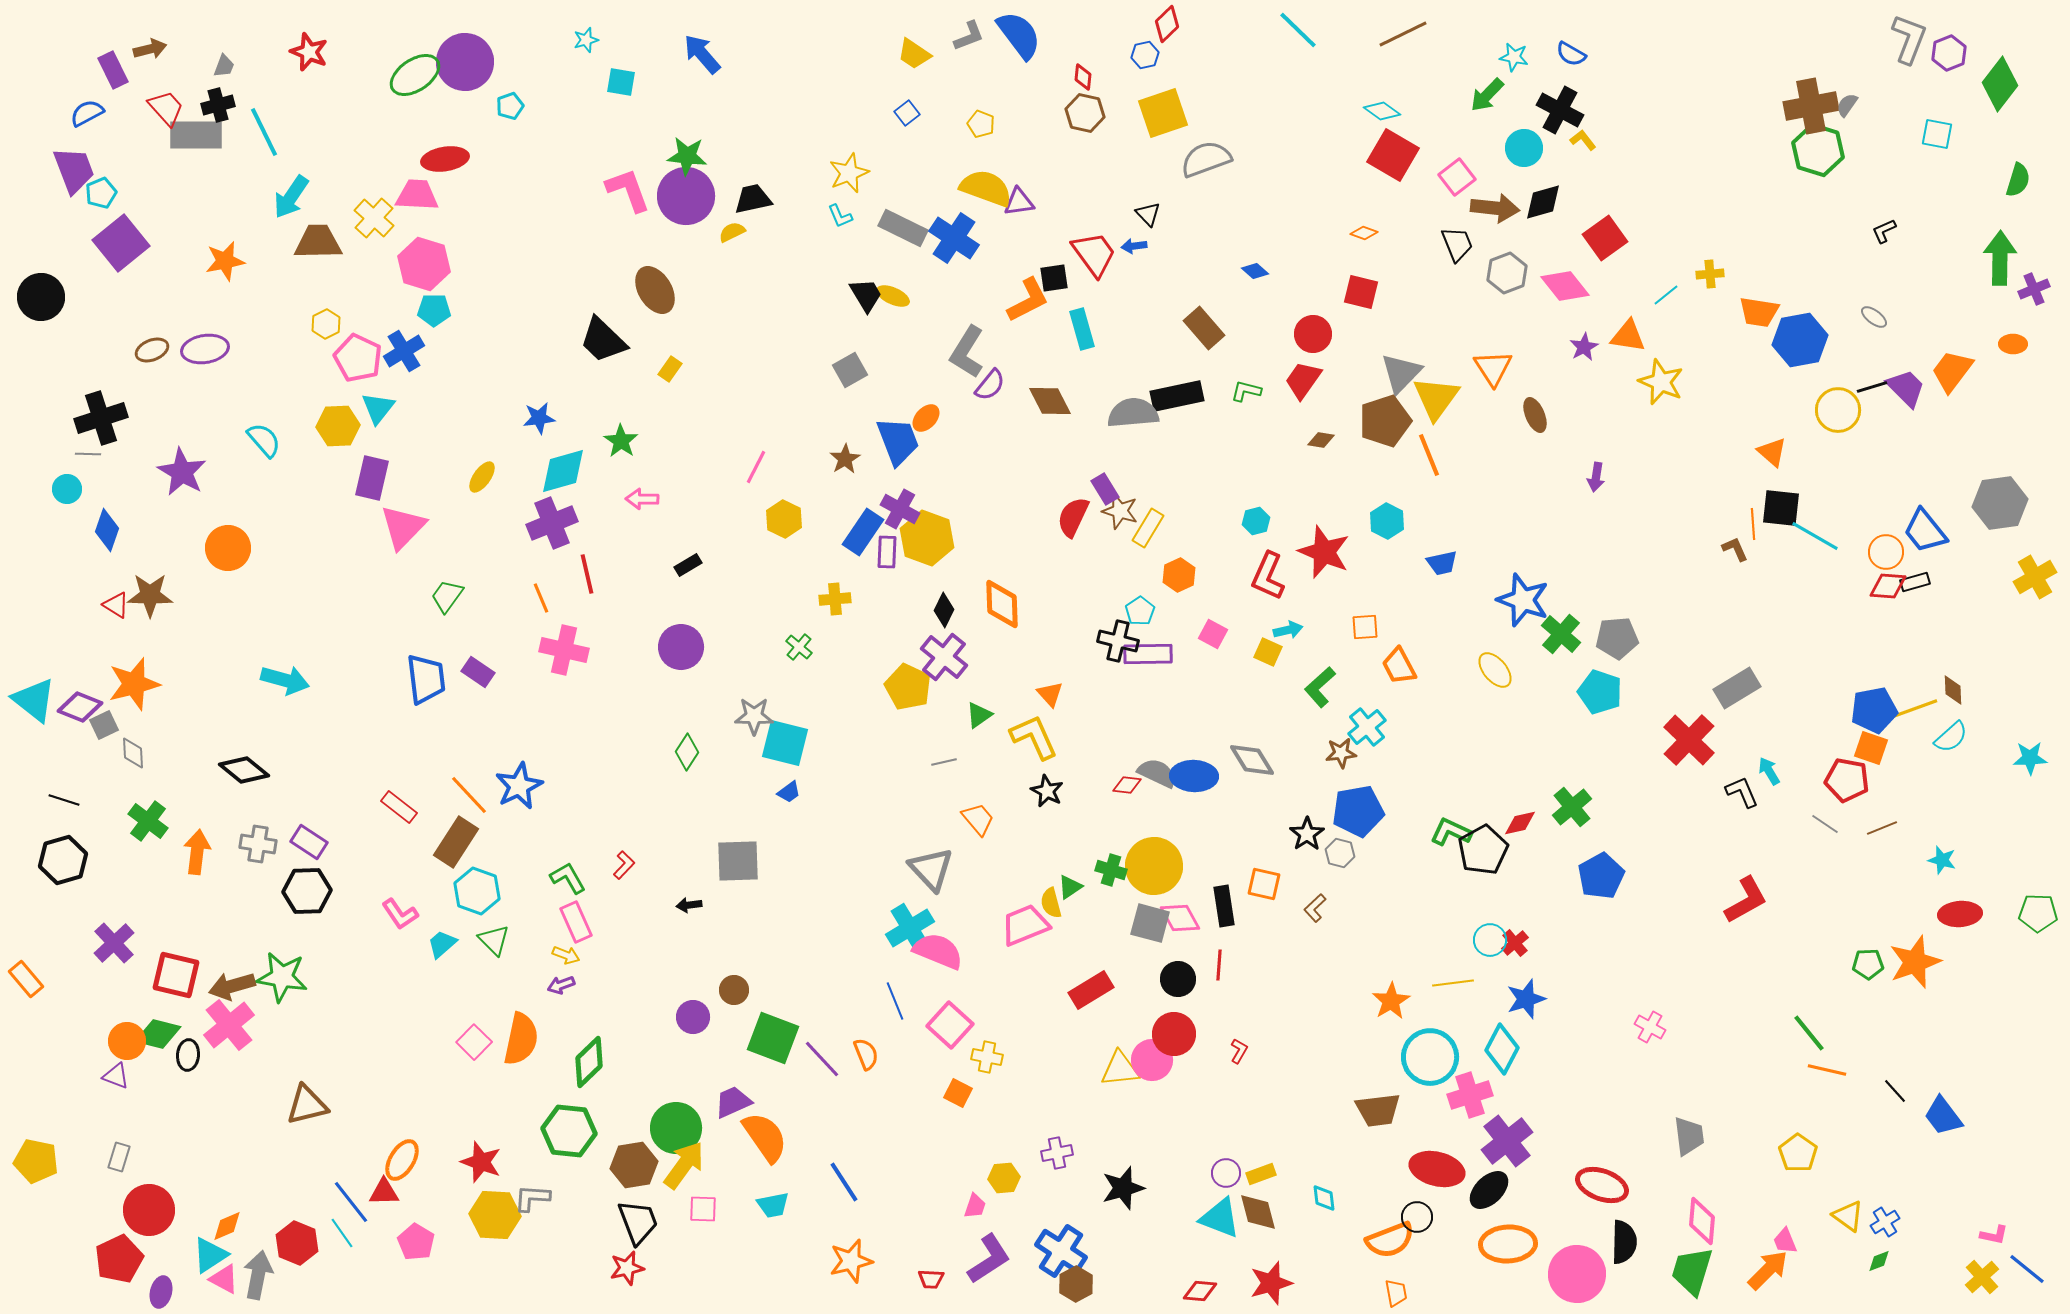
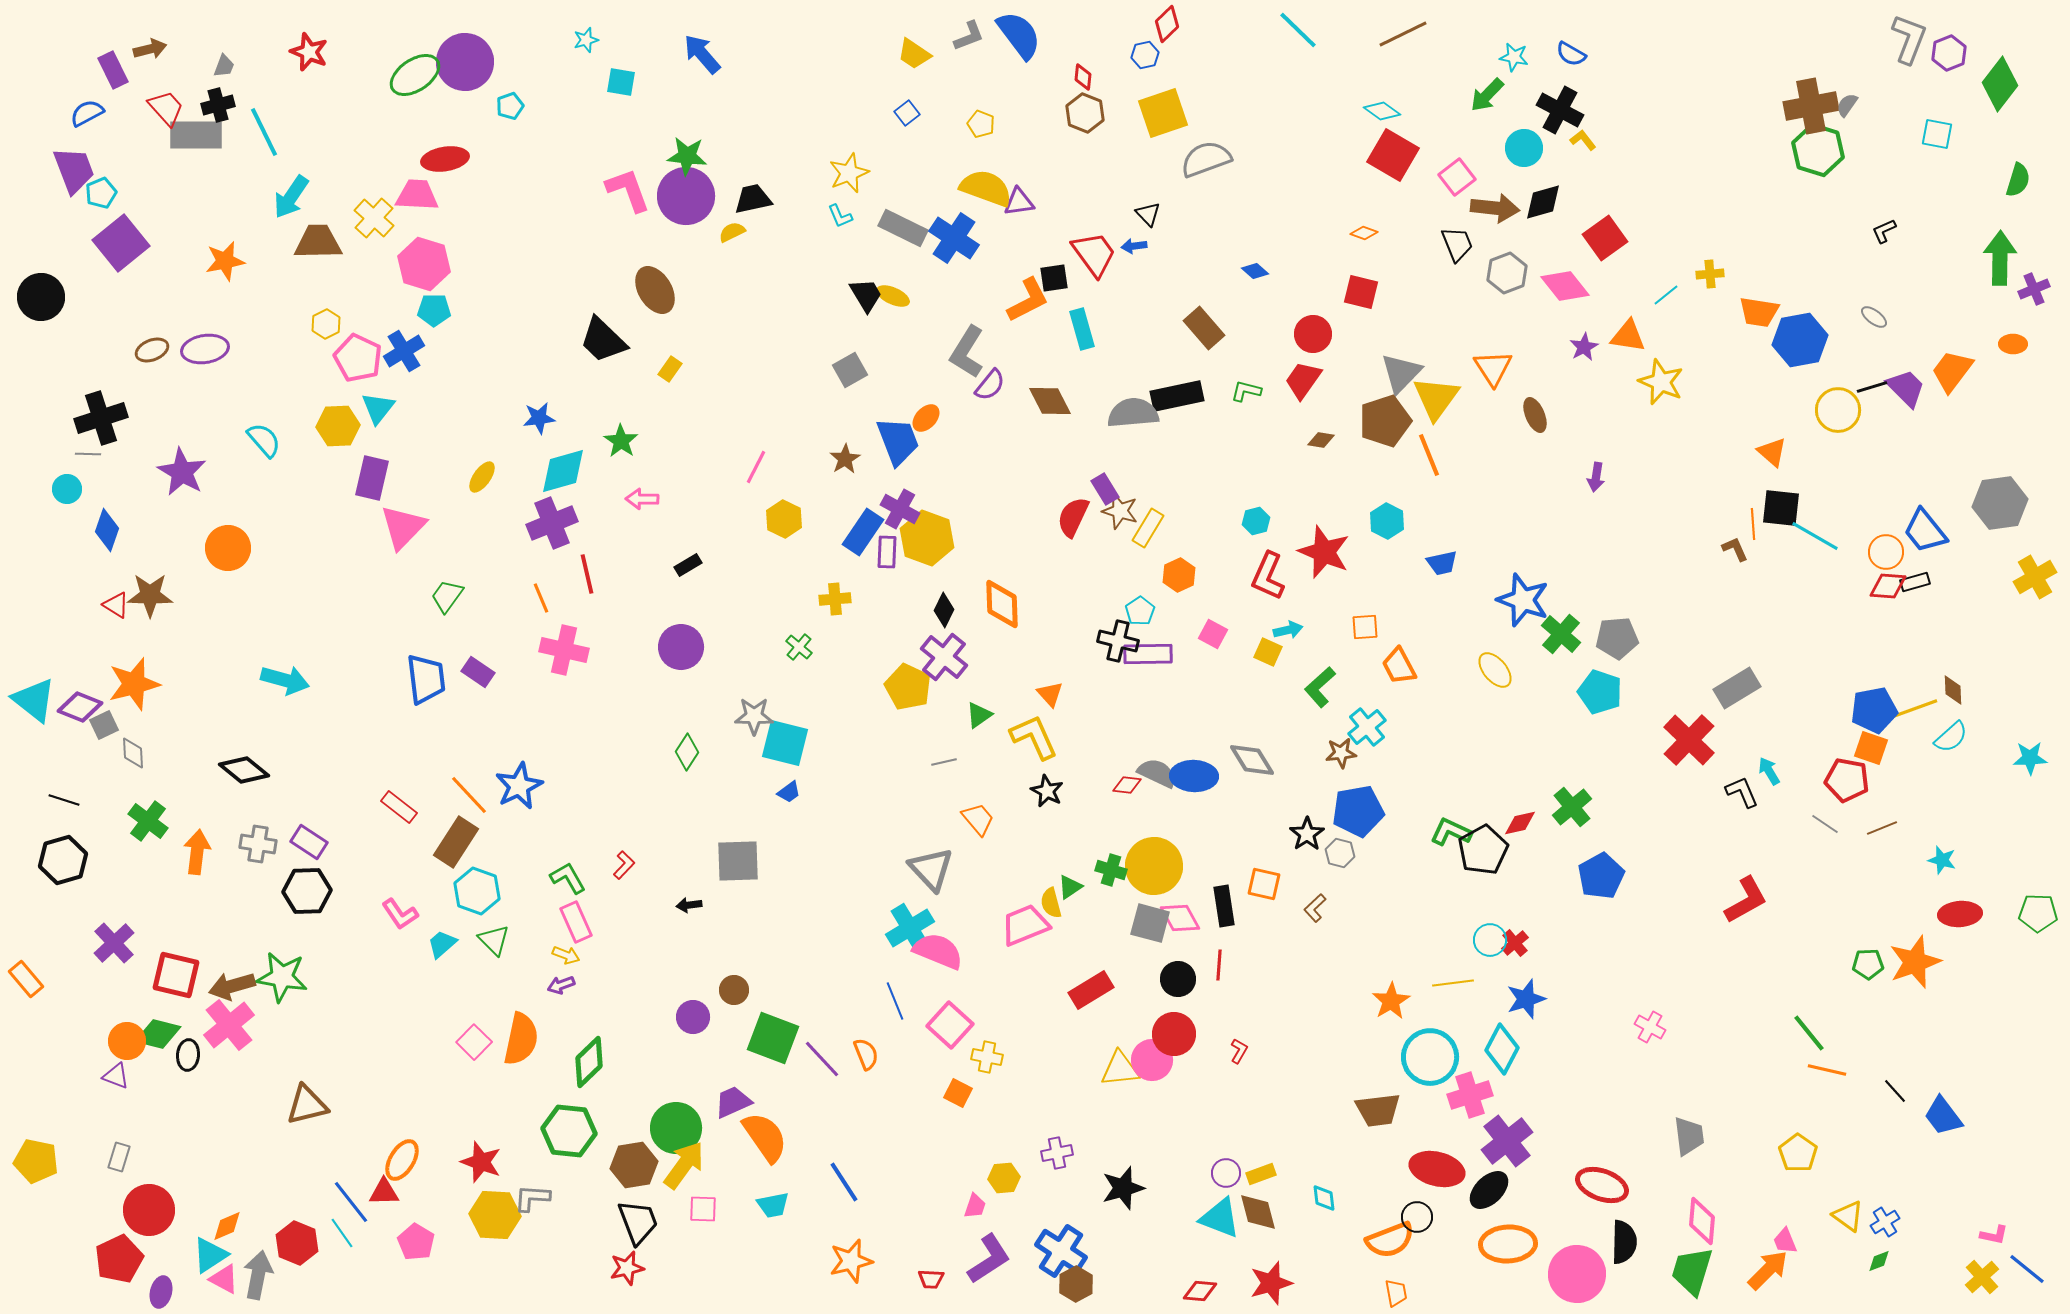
brown hexagon at (1085, 113): rotated 9 degrees clockwise
